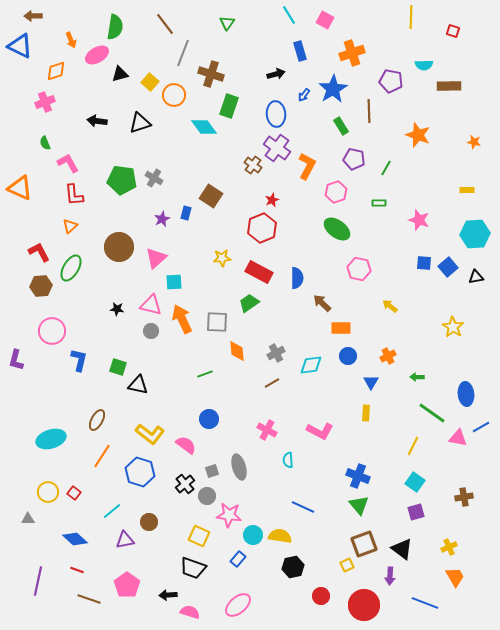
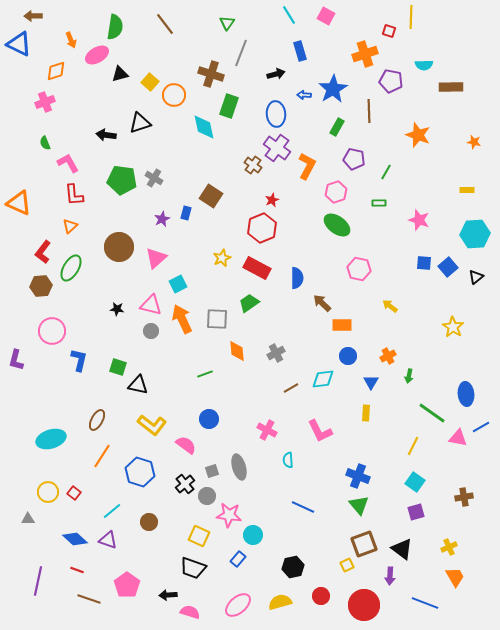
pink square at (325, 20): moved 1 px right, 4 px up
red square at (453, 31): moved 64 px left
blue triangle at (20, 46): moved 1 px left, 2 px up
gray line at (183, 53): moved 58 px right
orange cross at (352, 53): moved 13 px right, 1 px down
brown rectangle at (449, 86): moved 2 px right, 1 px down
blue arrow at (304, 95): rotated 56 degrees clockwise
black arrow at (97, 121): moved 9 px right, 14 px down
green rectangle at (341, 126): moved 4 px left, 1 px down; rotated 60 degrees clockwise
cyan diamond at (204, 127): rotated 24 degrees clockwise
green line at (386, 168): moved 4 px down
orange triangle at (20, 188): moved 1 px left, 15 px down
green ellipse at (337, 229): moved 4 px up
red L-shape at (39, 252): moved 4 px right; rotated 115 degrees counterclockwise
yellow star at (222, 258): rotated 18 degrees counterclockwise
red rectangle at (259, 272): moved 2 px left, 4 px up
black triangle at (476, 277): rotated 28 degrees counterclockwise
cyan square at (174, 282): moved 4 px right, 2 px down; rotated 24 degrees counterclockwise
gray square at (217, 322): moved 3 px up
orange rectangle at (341, 328): moved 1 px right, 3 px up
cyan diamond at (311, 365): moved 12 px right, 14 px down
green arrow at (417, 377): moved 8 px left, 1 px up; rotated 80 degrees counterclockwise
brown line at (272, 383): moved 19 px right, 5 px down
pink L-shape at (320, 431): rotated 36 degrees clockwise
yellow L-shape at (150, 434): moved 2 px right, 9 px up
yellow semicircle at (280, 536): moved 66 px down; rotated 25 degrees counterclockwise
purple triangle at (125, 540): moved 17 px left; rotated 30 degrees clockwise
